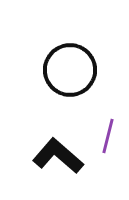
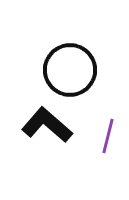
black L-shape: moved 11 px left, 31 px up
